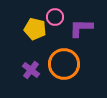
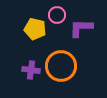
pink circle: moved 2 px right, 2 px up
orange circle: moved 3 px left, 2 px down
purple cross: rotated 30 degrees counterclockwise
